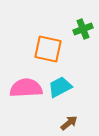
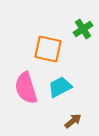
green cross: rotated 12 degrees counterclockwise
pink semicircle: rotated 104 degrees counterclockwise
brown arrow: moved 4 px right, 2 px up
